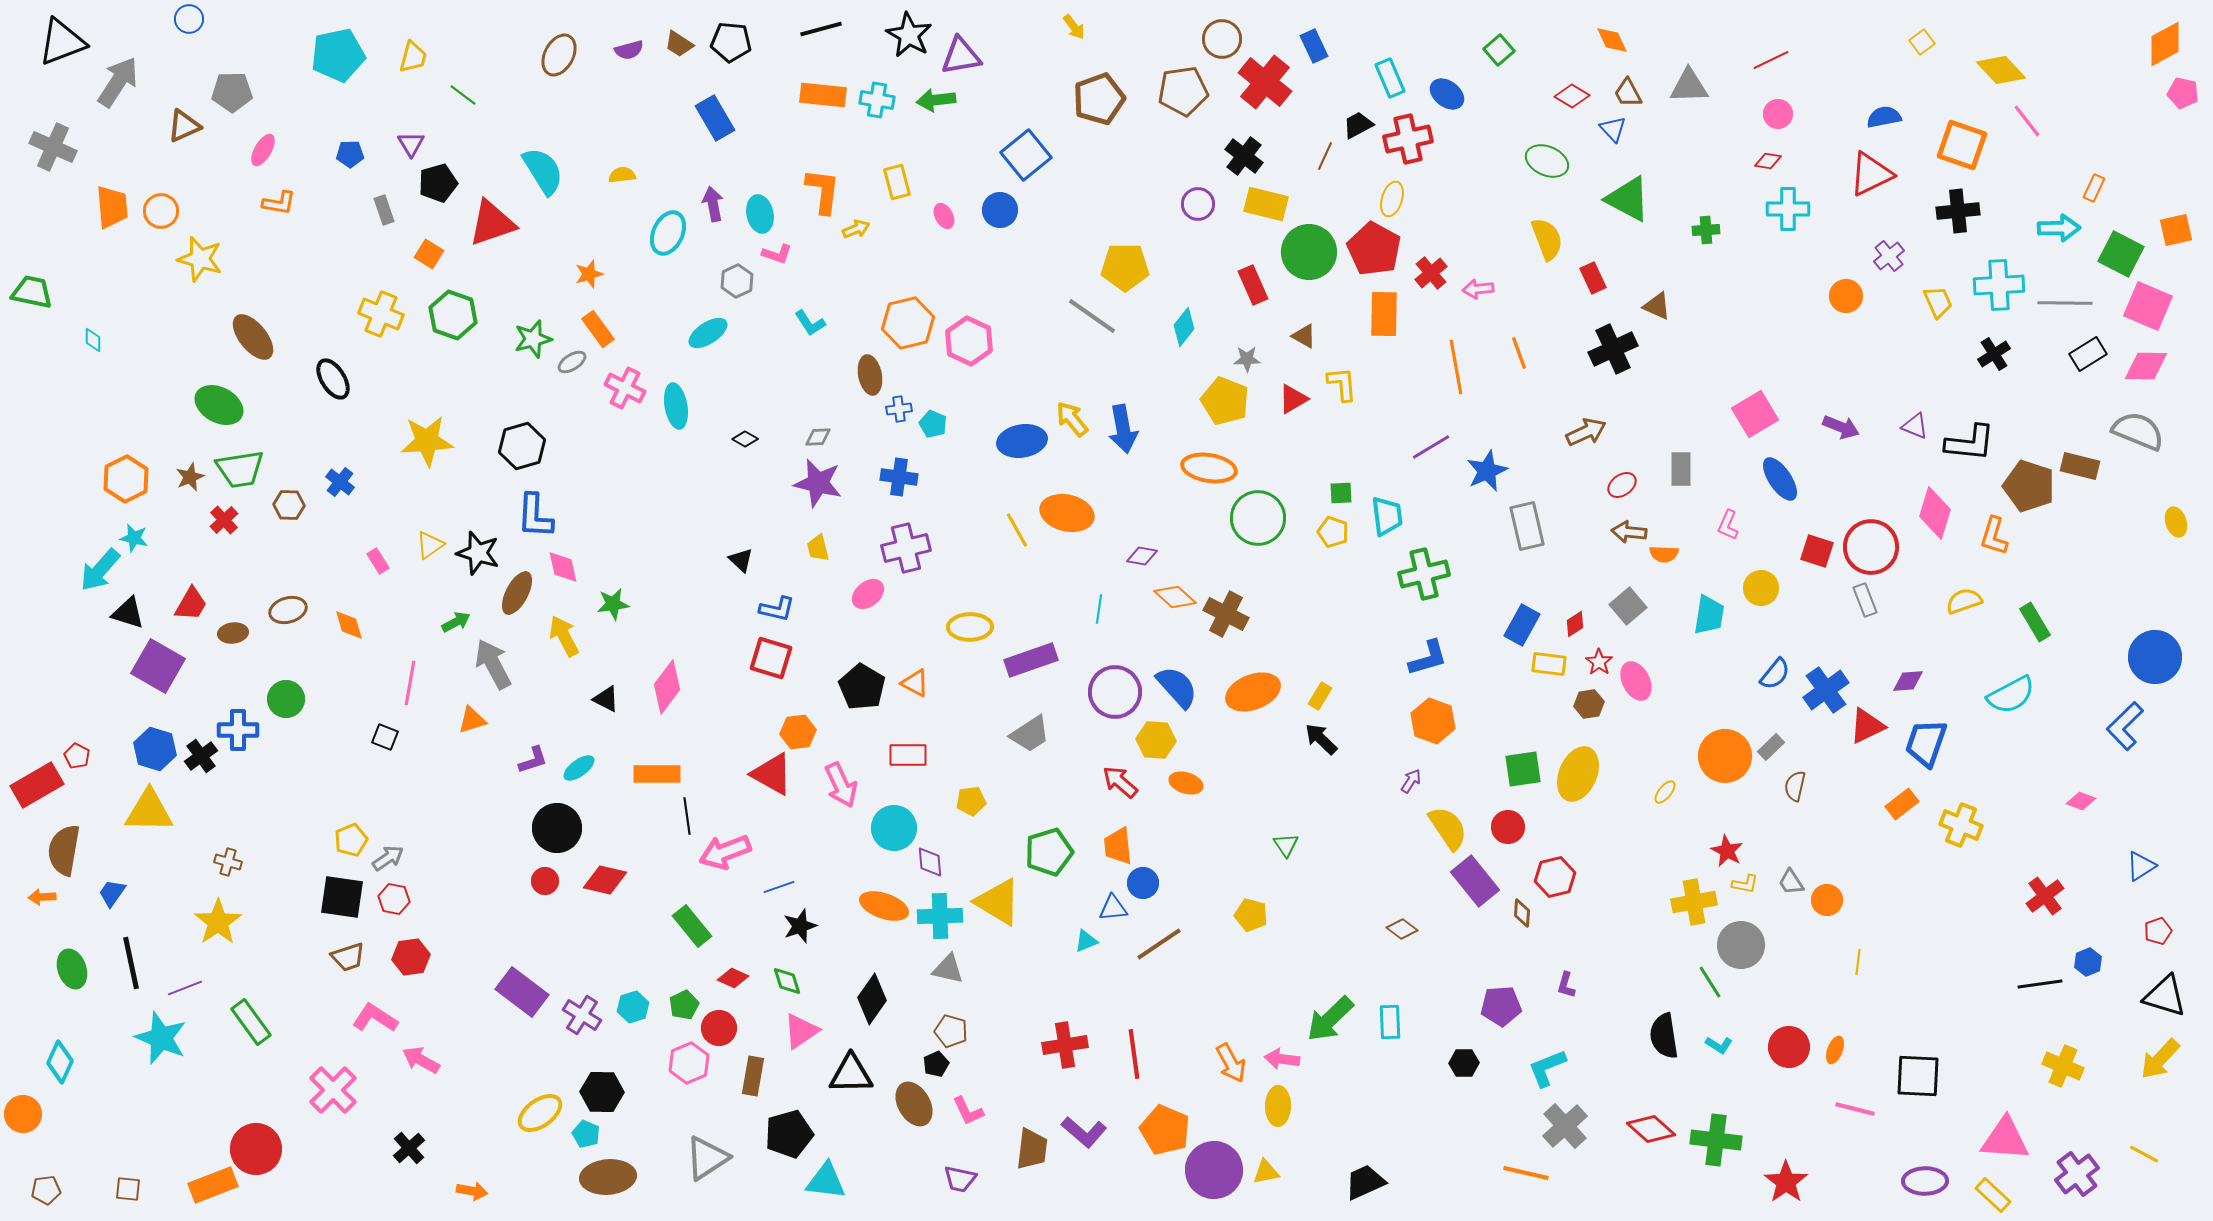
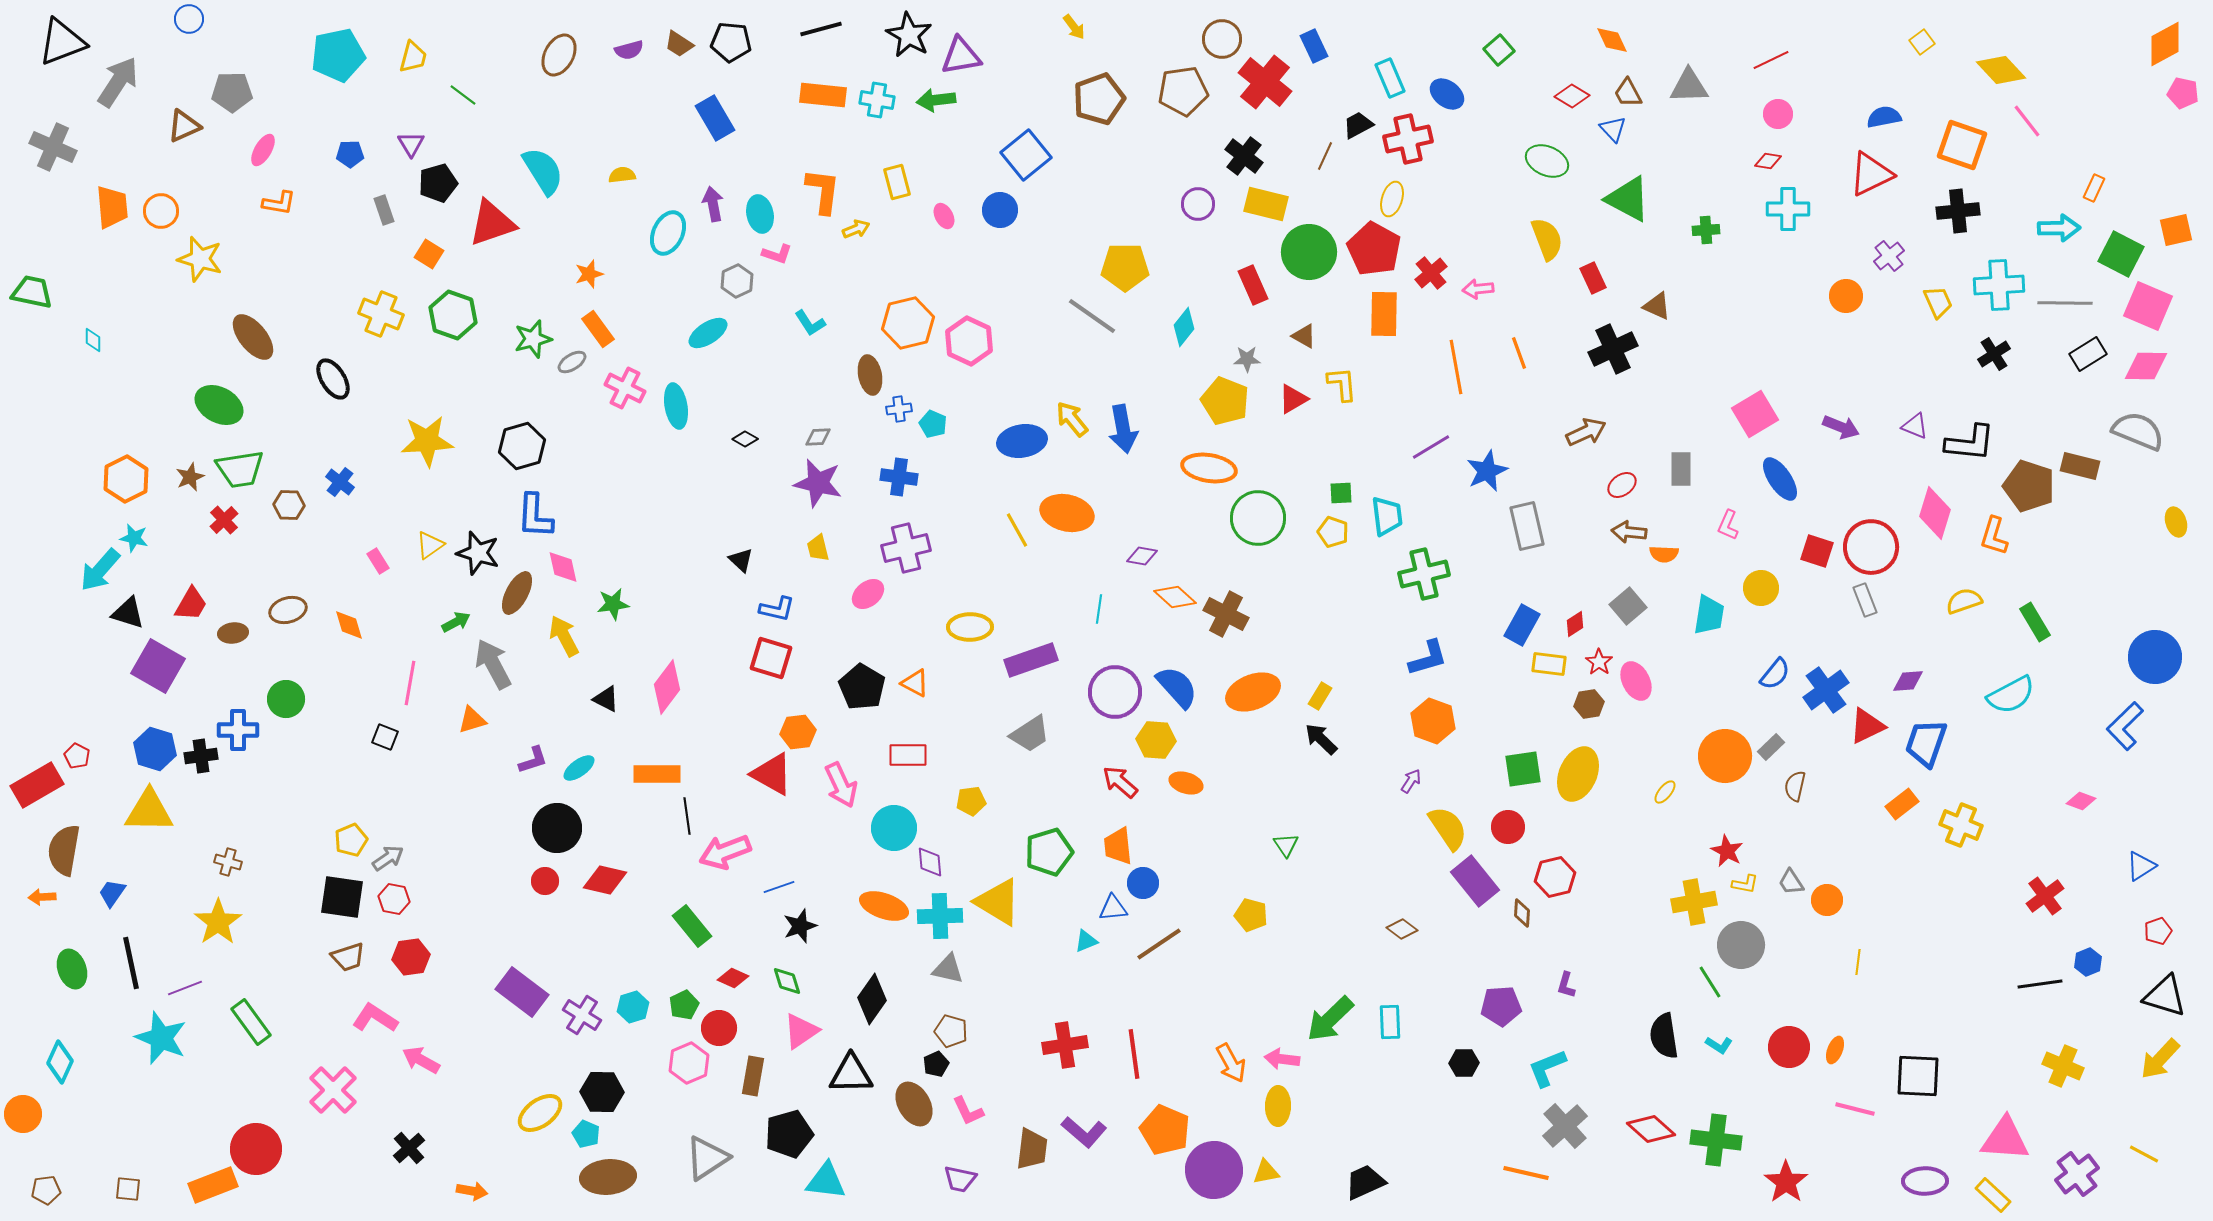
black cross at (201, 756): rotated 28 degrees clockwise
